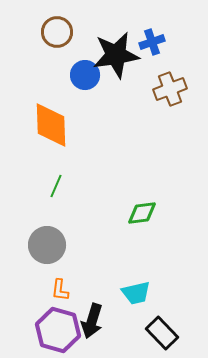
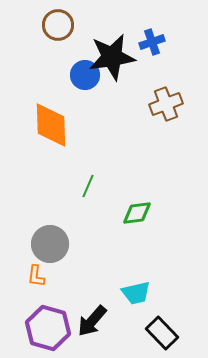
brown circle: moved 1 px right, 7 px up
black star: moved 4 px left, 2 px down
brown cross: moved 4 px left, 15 px down
green line: moved 32 px right
green diamond: moved 5 px left
gray circle: moved 3 px right, 1 px up
orange L-shape: moved 24 px left, 14 px up
black arrow: rotated 24 degrees clockwise
purple hexagon: moved 10 px left, 2 px up
